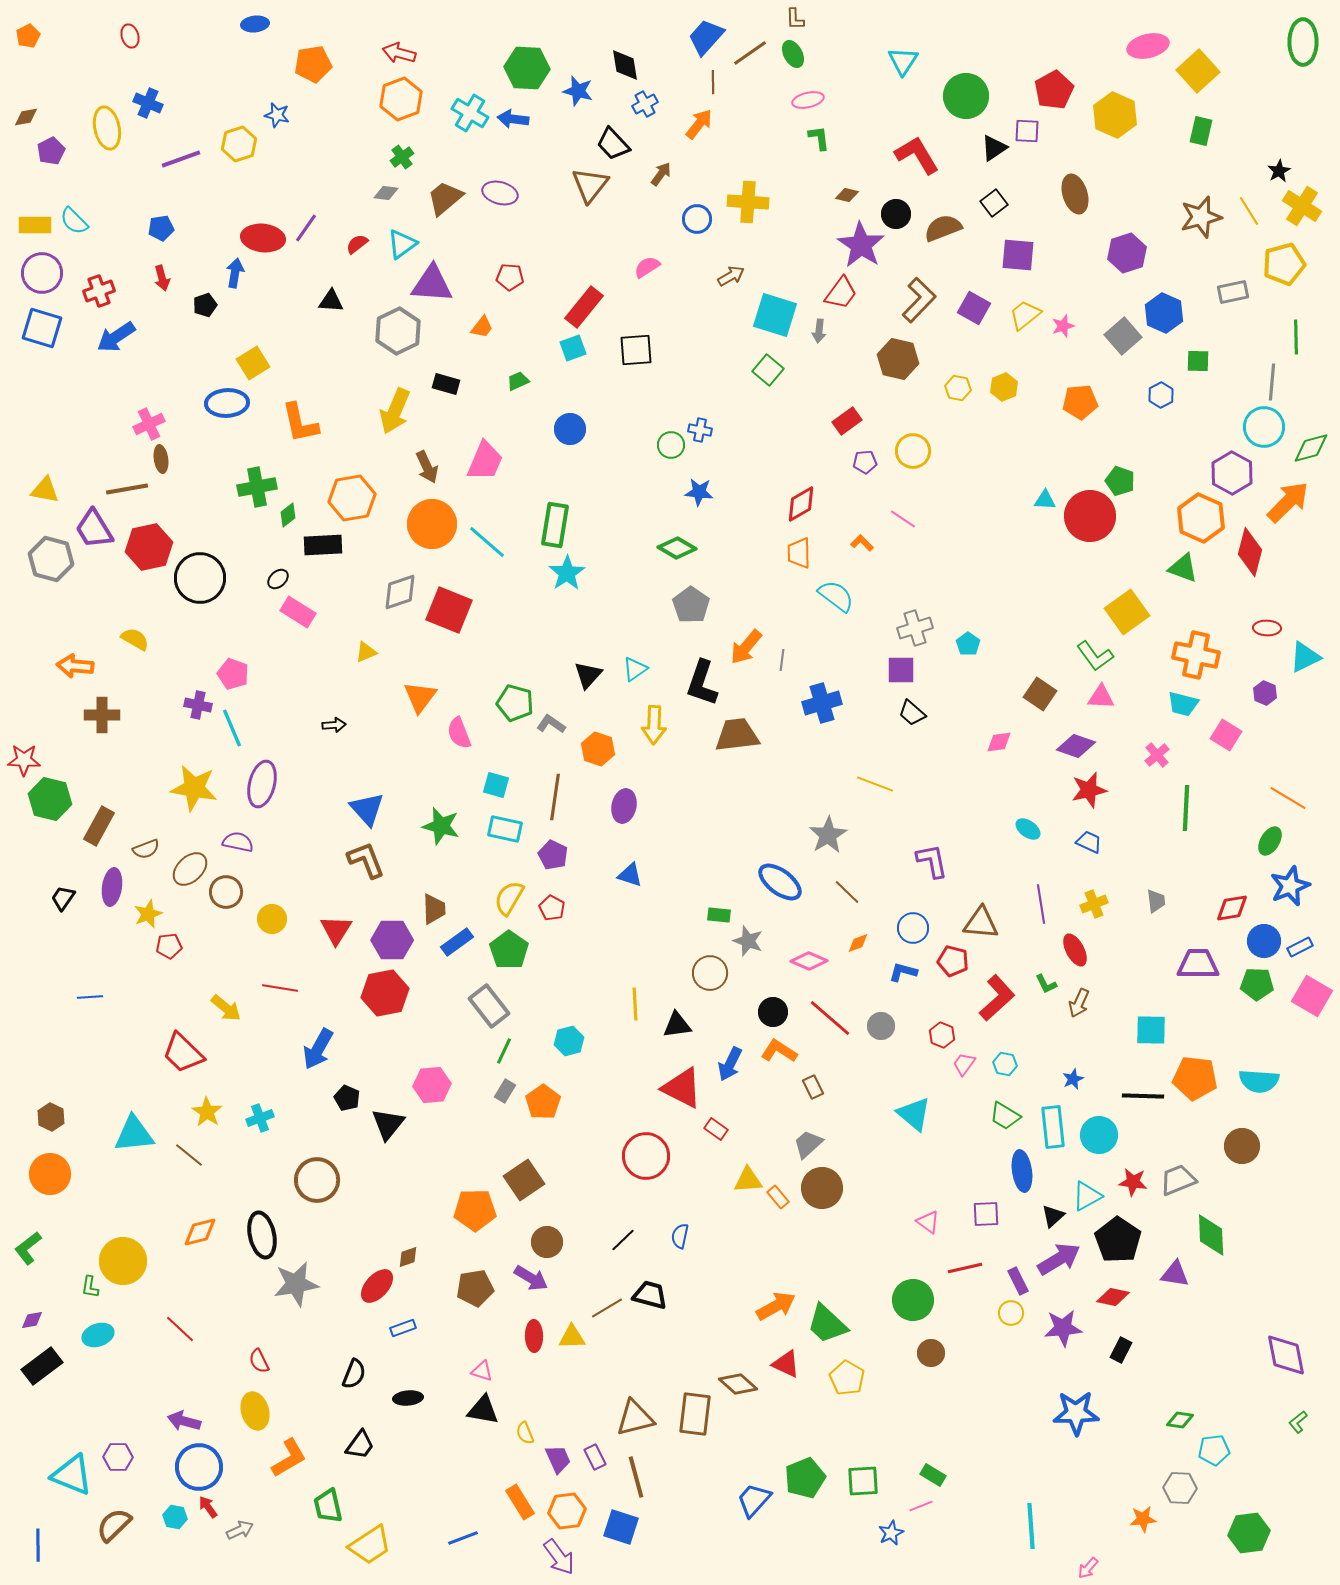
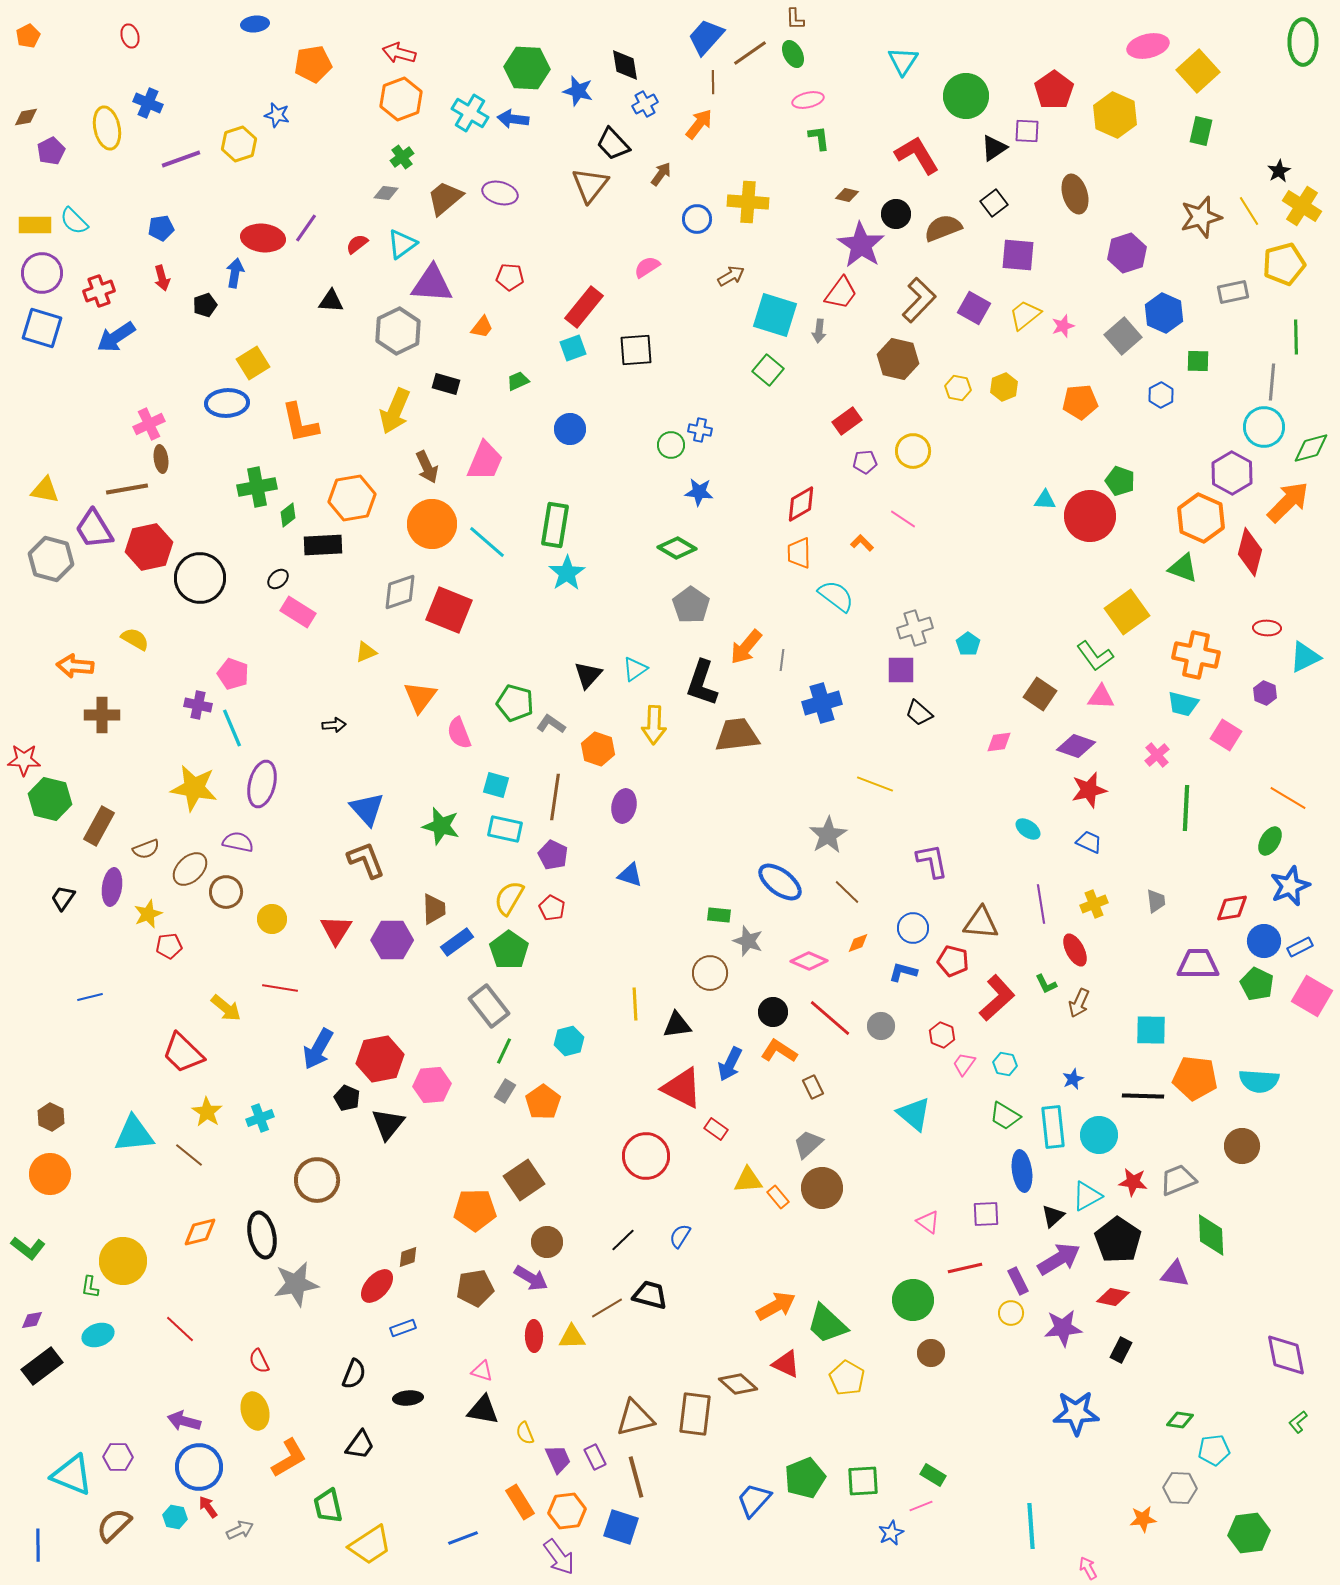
red pentagon at (1054, 90): rotated 6 degrees counterclockwise
black trapezoid at (912, 713): moved 7 px right
green pentagon at (1257, 984): rotated 24 degrees clockwise
red hexagon at (385, 993): moved 5 px left, 66 px down
blue line at (90, 997): rotated 10 degrees counterclockwise
blue semicircle at (680, 1236): rotated 20 degrees clockwise
green L-shape at (28, 1248): rotated 104 degrees counterclockwise
pink arrow at (1088, 1568): rotated 110 degrees clockwise
